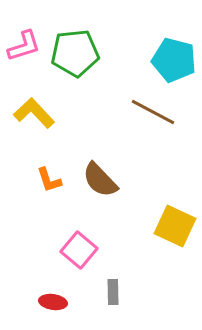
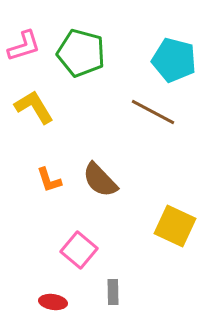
green pentagon: moved 6 px right; rotated 21 degrees clockwise
yellow L-shape: moved 6 px up; rotated 12 degrees clockwise
